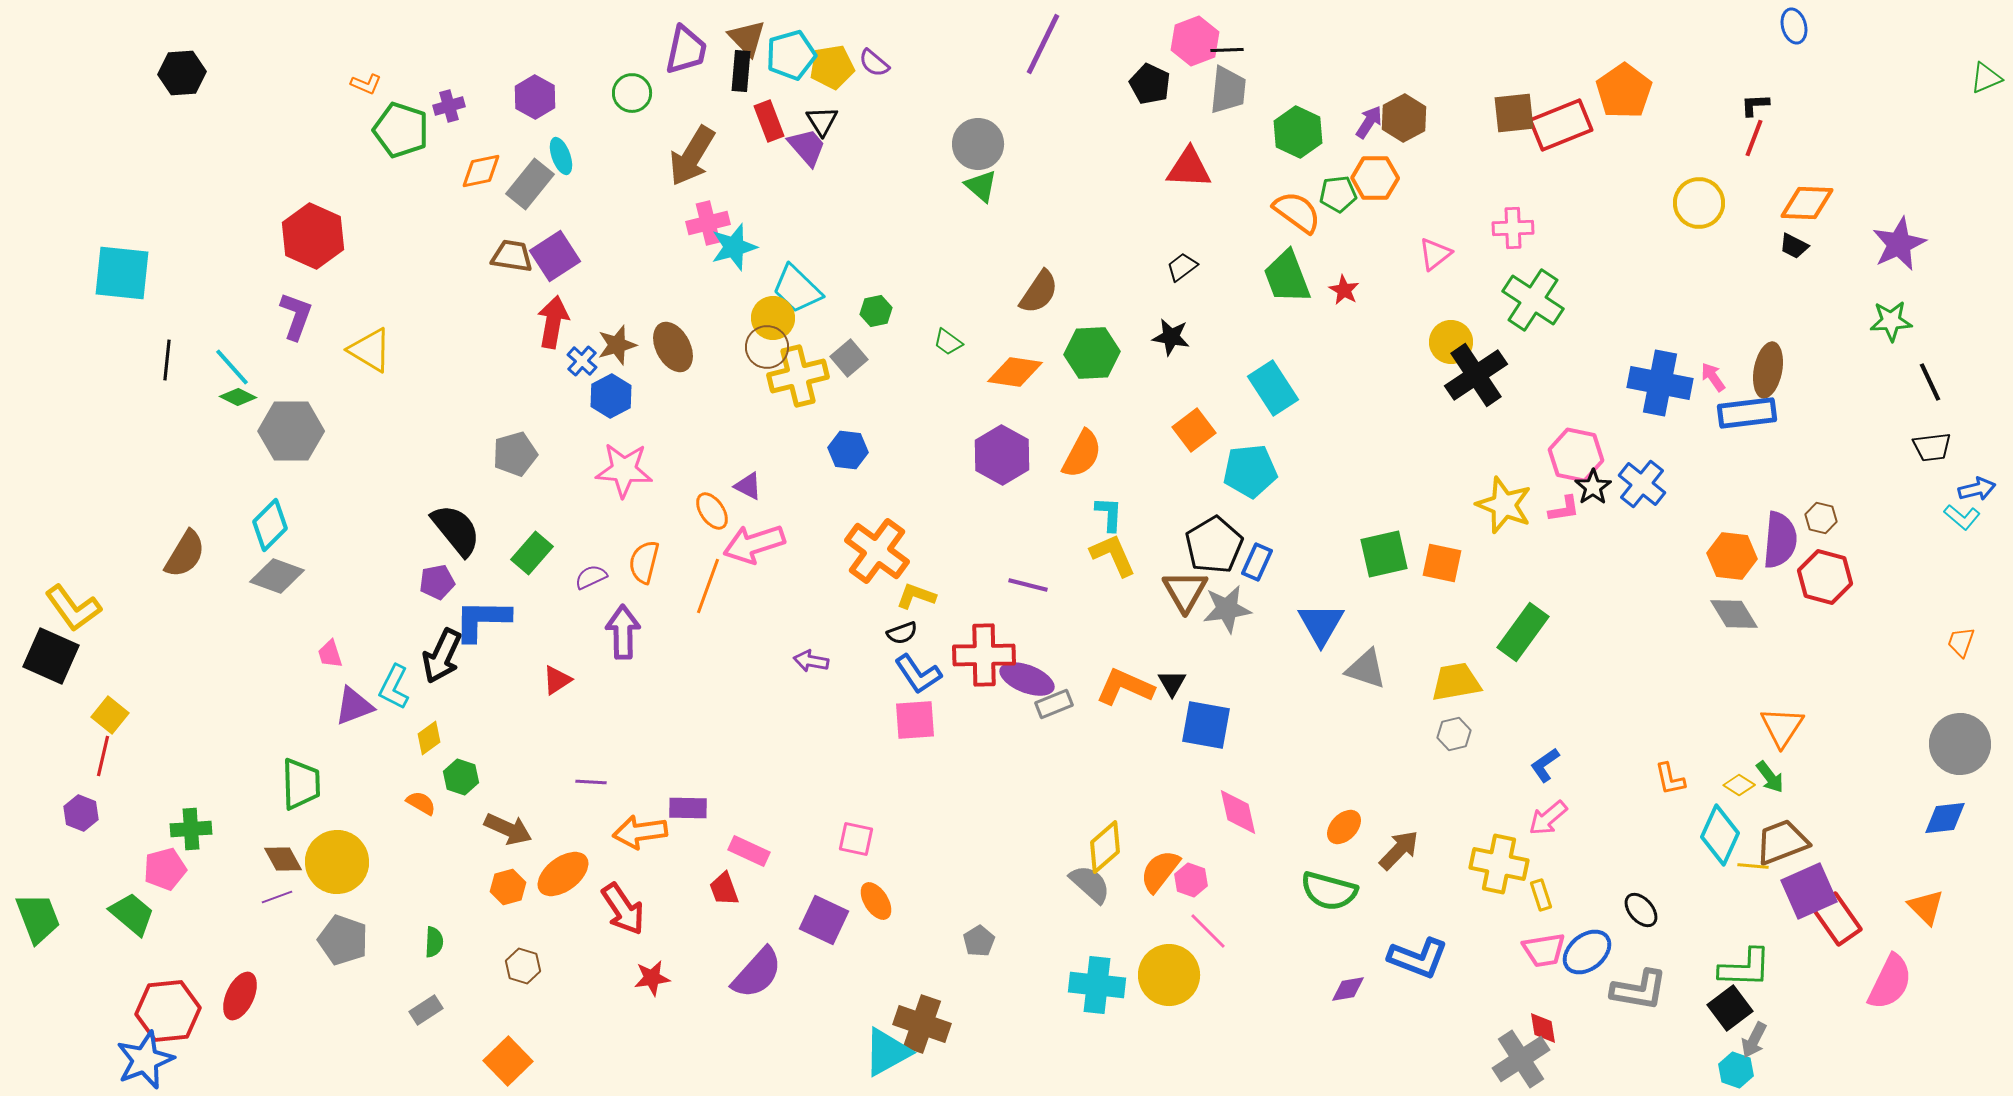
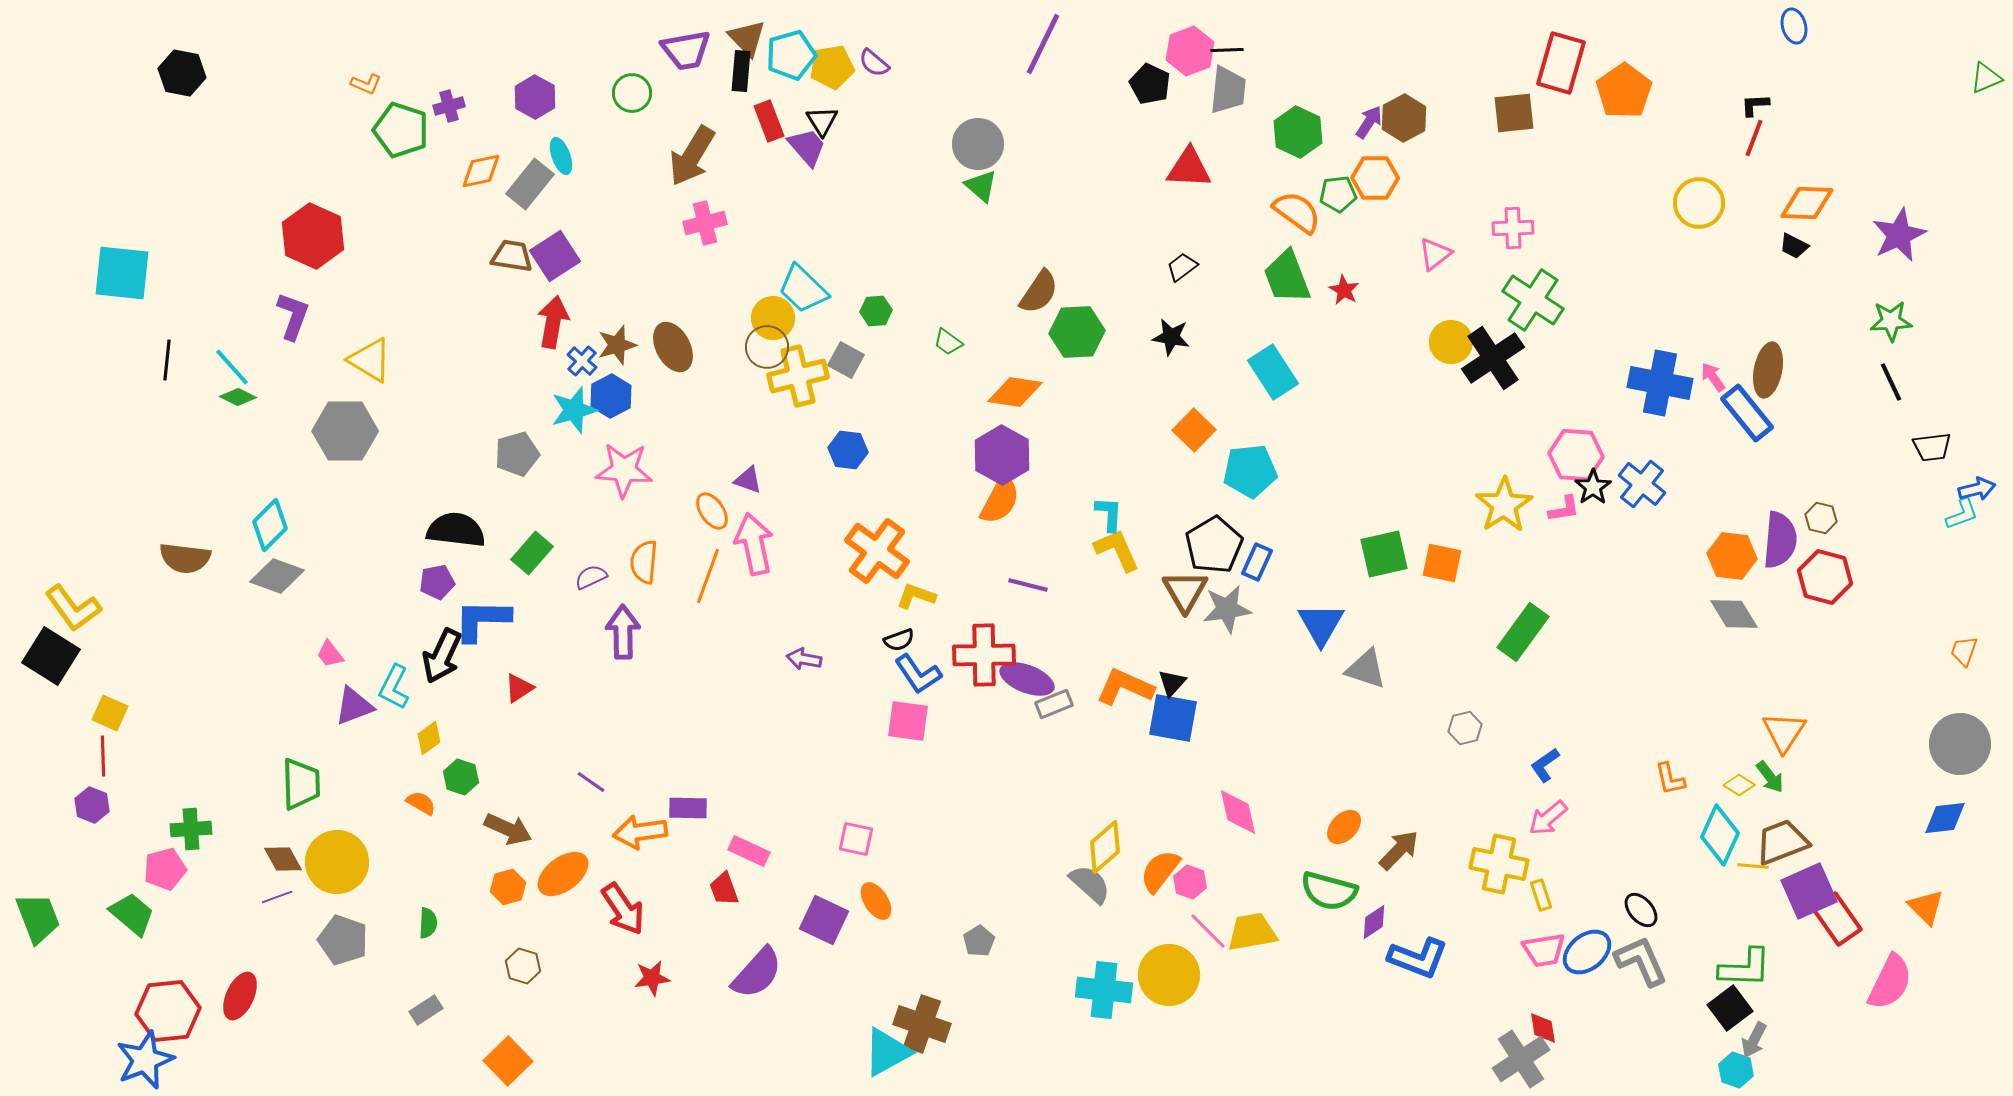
pink hexagon at (1195, 41): moved 5 px left, 10 px down
purple trapezoid at (686, 50): rotated 68 degrees clockwise
black hexagon at (182, 73): rotated 15 degrees clockwise
red rectangle at (1561, 125): moved 62 px up; rotated 52 degrees counterclockwise
pink cross at (708, 223): moved 3 px left
purple star at (1899, 244): moved 9 px up
cyan star at (734, 247): moved 160 px left, 163 px down
cyan trapezoid at (797, 289): moved 6 px right
green hexagon at (876, 311): rotated 8 degrees clockwise
purple L-shape at (296, 316): moved 3 px left
yellow triangle at (370, 350): moved 10 px down
green hexagon at (1092, 353): moved 15 px left, 21 px up
gray square at (849, 358): moved 3 px left, 2 px down; rotated 21 degrees counterclockwise
orange diamond at (1015, 372): moved 20 px down
black cross at (1476, 375): moved 17 px right, 17 px up
black line at (1930, 382): moved 39 px left
cyan rectangle at (1273, 388): moved 16 px up
blue rectangle at (1747, 413): rotated 58 degrees clockwise
orange square at (1194, 430): rotated 9 degrees counterclockwise
gray hexagon at (291, 431): moved 54 px right
gray pentagon at (515, 454): moved 2 px right
orange semicircle at (1082, 454): moved 82 px left, 46 px down
pink hexagon at (1576, 455): rotated 8 degrees counterclockwise
purple triangle at (748, 486): moved 6 px up; rotated 8 degrees counterclockwise
yellow star at (1504, 505): rotated 18 degrees clockwise
cyan L-shape at (1962, 517): moved 3 px up; rotated 60 degrees counterclockwise
black semicircle at (456, 530): rotated 44 degrees counterclockwise
pink arrow at (754, 544): rotated 96 degrees clockwise
brown semicircle at (185, 554): moved 4 px down; rotated 66 degrees clockwise
yellow L-shape at (1113, 555): moved 4 px right, 5 px up
orange semicircle at (644, 562): rotated 9 degrees counterclockwise
orange line at (708, 586): moved 10 px up
black semicircle at (902, 633): moved 3 px left, 7 px down
orange trapezoid at (1961, 642): moved 3 px right, 9 px down
pink trapezoid at (330, 654): rotated 20 degrees counterclockwise
black square at (51, 656): rotated 8 degrees clockwise
purple arrow at (811, 661): moved 7 px left, 2 px up
red triangle at (557, 680): moved 38 px left, 8 px down
yellow trapezoid at (1456, 682): moved 204 px left, 250 px down
black triangle at (1172, 683): rotated 12 degrees clockwise
yellow square at (110, 715): moved 2 px up; rotated 15 degrees counterclockwise
pink square at (915, 720): moved 7 px left, 1 px down; rotated 12 degrees clockwise
blue square at (1206, 725): moved 33 px left, 7 px up
orange triangle at (1782, 727): moved 2 px right, 5 px down
gray hexagon at (1454, 734): moved 11 px right, 6 px up
red line at (103, 756): rotated 15 degrees counterclockwise
purple line at (591, 782): rotated 32 degrees clockwise
purple hexagon at (81, 813): moved 11 px right, 8 px up
pink hexagon at (1191, 880): moved 1 px left, 2 px down
green semicircle at (434, 942): moved 6 px left, 19 px up
cyan cross at (1097, 985): moved 7 px right, 5 px down
purple diamond at (1348, 989): moved 26 px right, 67 px up; rotated 24 degrees counterclockwise
gray L-shape at (1639, 990): moved 2 px right, 29 px up; rotated 124 degrees counterclockwise
